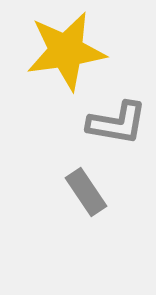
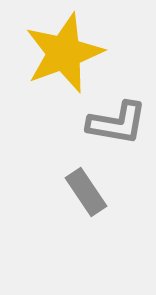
yellow star: moved 2 px left, 2 px down; rotated 12 degrees counterclockwise
